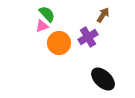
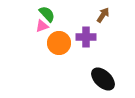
purple cross: moved 2 px left; rotated 30 degrees clockwise
